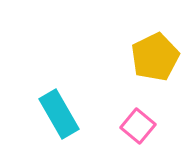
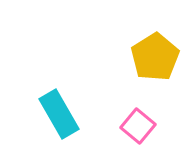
yellow pentagon: rotated 6 degrees counterclockwise
